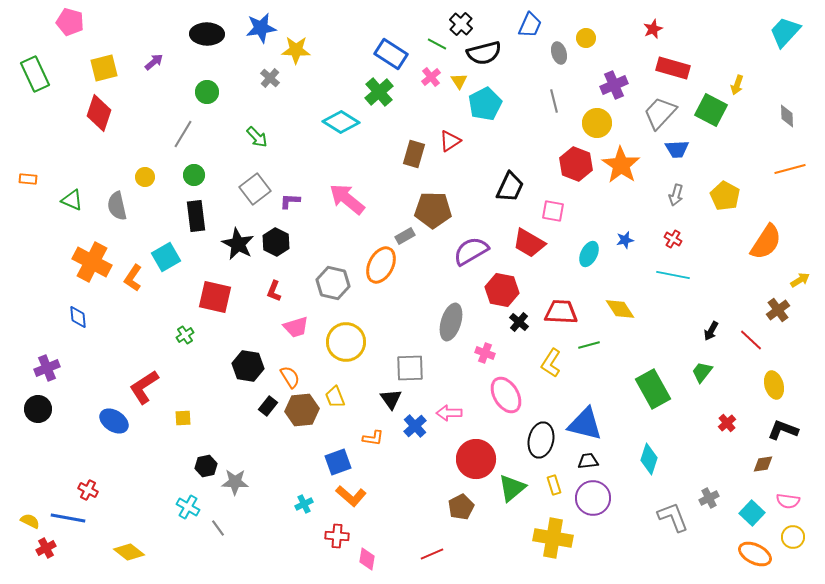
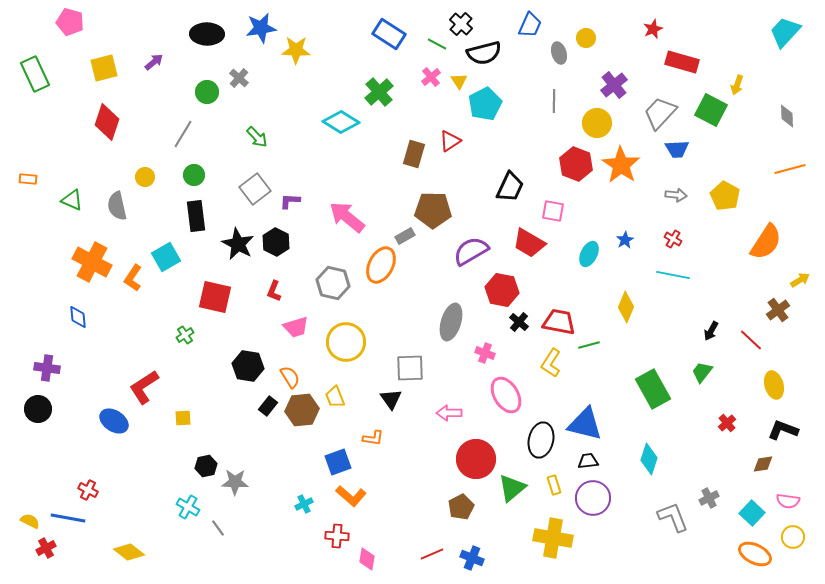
blue rectangle at (391, 54): moved 2 px left, 20 px up
red rectangle at (673, 68): moved 9 px right, 6 px up
gray cross at (270, 78): moved 31 px left
purple cross at (614, 85): rotated 16 degrees counterclockwise
gray line at (554, 101): rotated 15 degrees clockwise
red diamond at (99, 113): moved 8 px right, 9 px down
gray arrow at (676, 195): rotated 100 degrees counterclockwise
pink arrow at (347, 199): moved 18 px down
blue star at (625, 240): rotated 18 degrees counterclockwise
yellow diamond at (620, 309): moved 6 px right, 2 px up; rotated 56 degrees clockwise
red trapezoid at (561, 312): moved 2 px left, 10 px down; rotated 8 degrees clockwise
purple cross at (47, 368): rotated 30 degrees clockwise
blue cross at (415, 426): moved 57 px right, 132 px down; rotated 25 degrees counterclockwise
